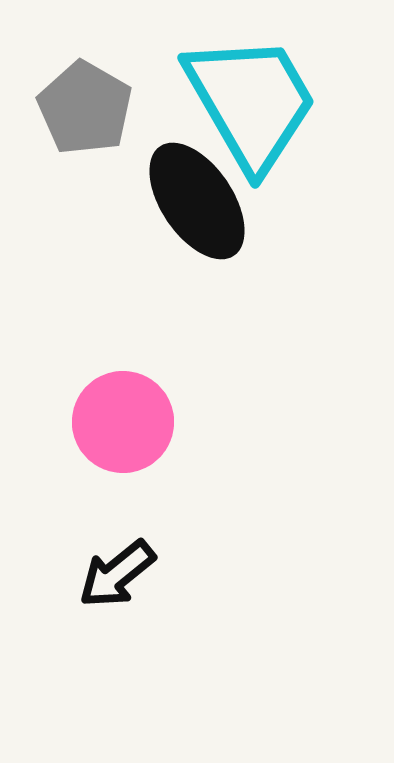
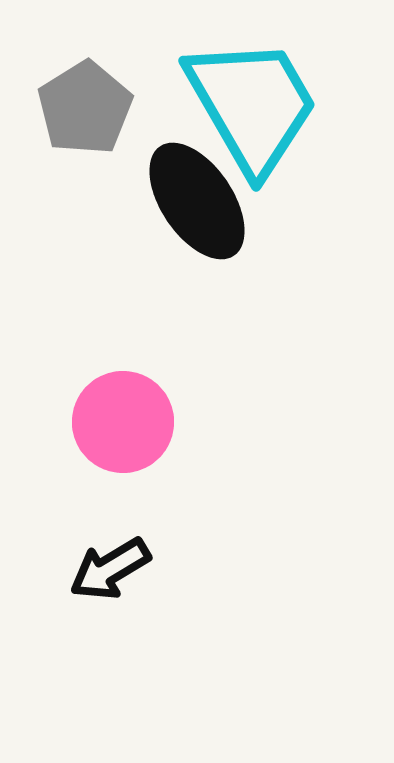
cyan trapezoid: moved 1 px right, 3 px down
gray pentagon: rotated 10 degrees clockwise
black arrow: moved 7 px left, 5 px up; rotated 8 degrees clockwise
